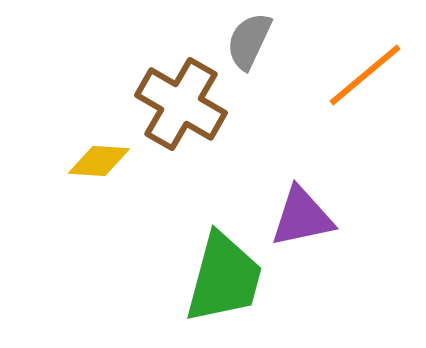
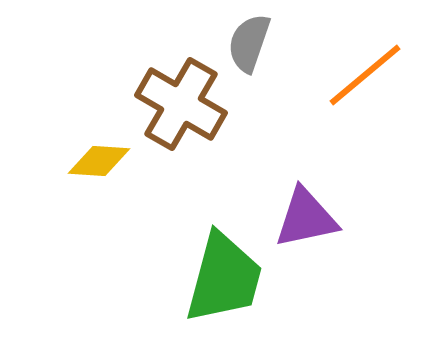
gray semicircle: moved 2 px down; rotated 6 degrees counterclockwise
purple triangle: moved 4 px right, 1 px down
